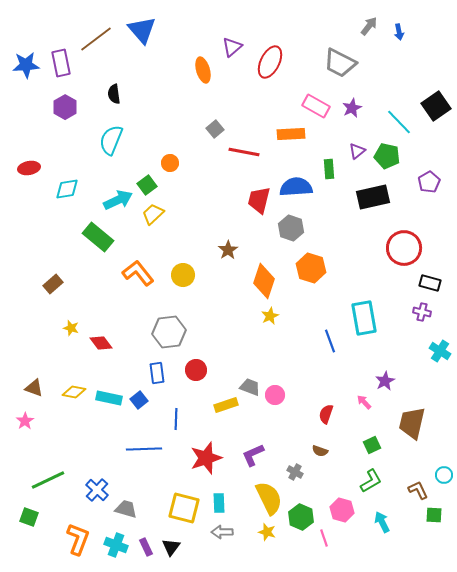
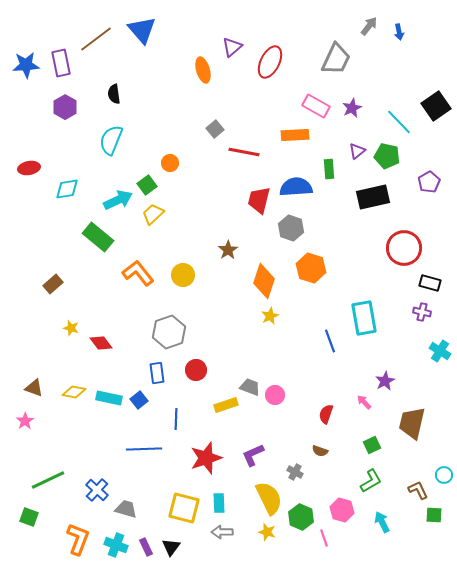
gray trapezoid at (340, 63): moved 4 px left, 4 px up; rotated 92 degrees counterclockwise
orange rectangle at (291, 134): moved 4 px right, 1 px down
gray hexagon at (169, 332): rotated 12 degrees counterclockwise
